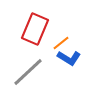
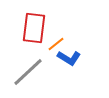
red rectangle: moved 1 px left, 1 px up; rotated 16 degrees counterclockwise
orange line: moved 5 px left, 1 px down
